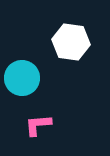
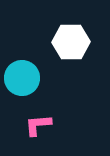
white hexagon: rotated 9 degrees counterclockwise
